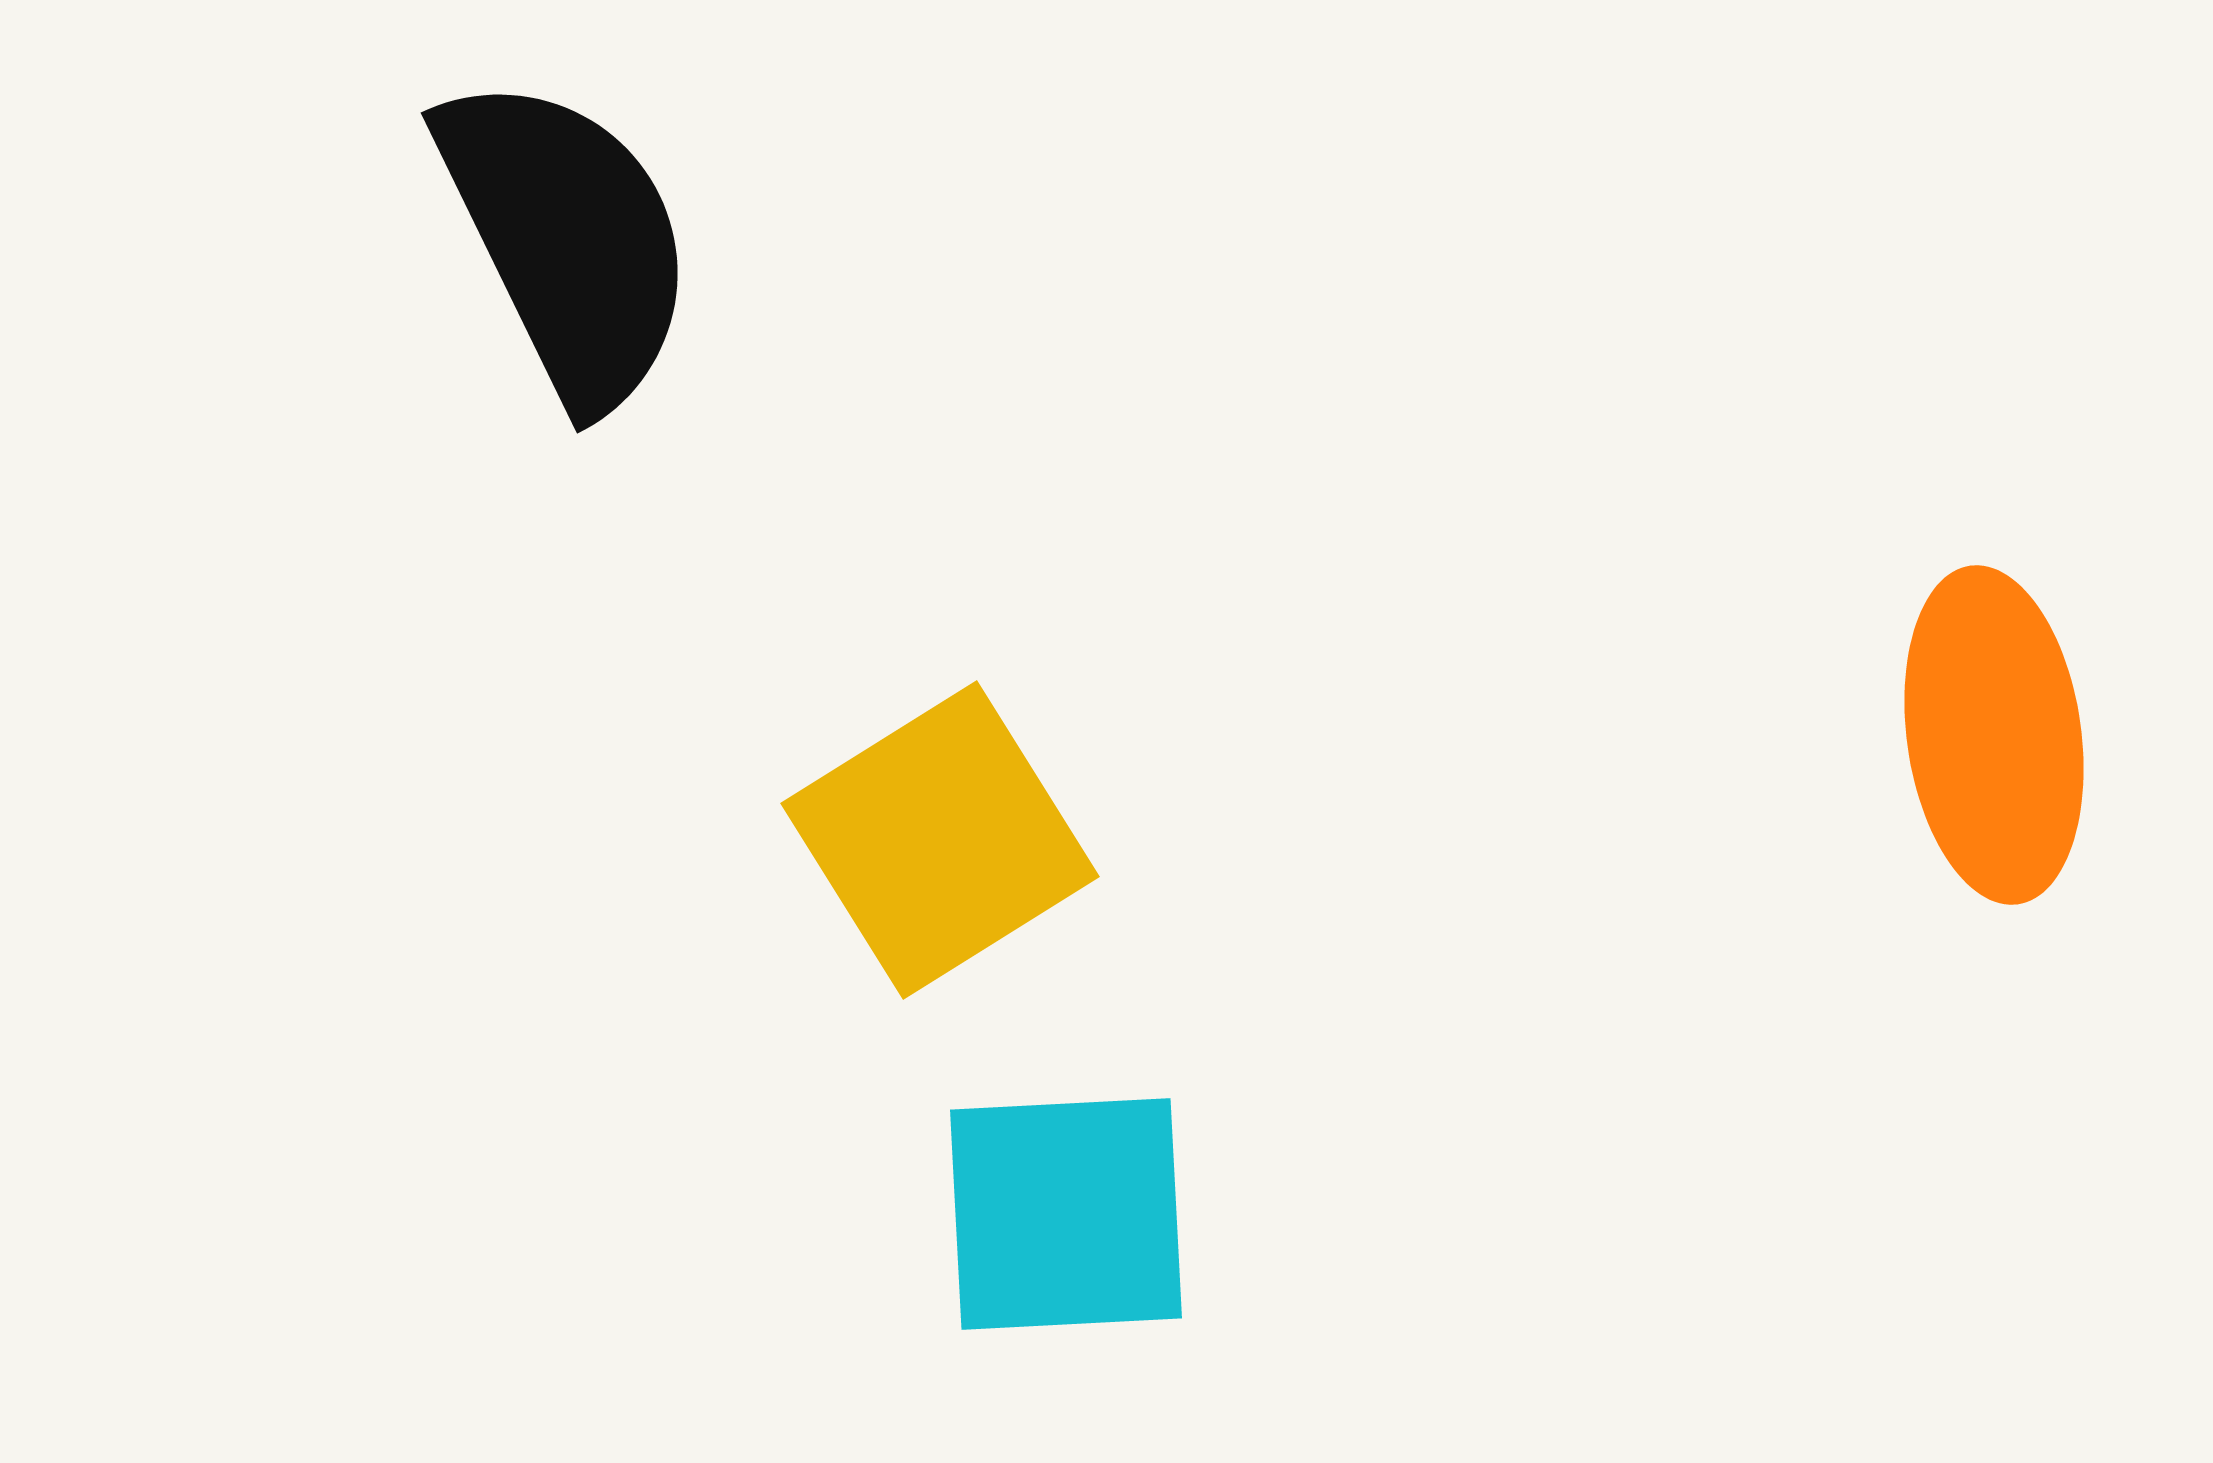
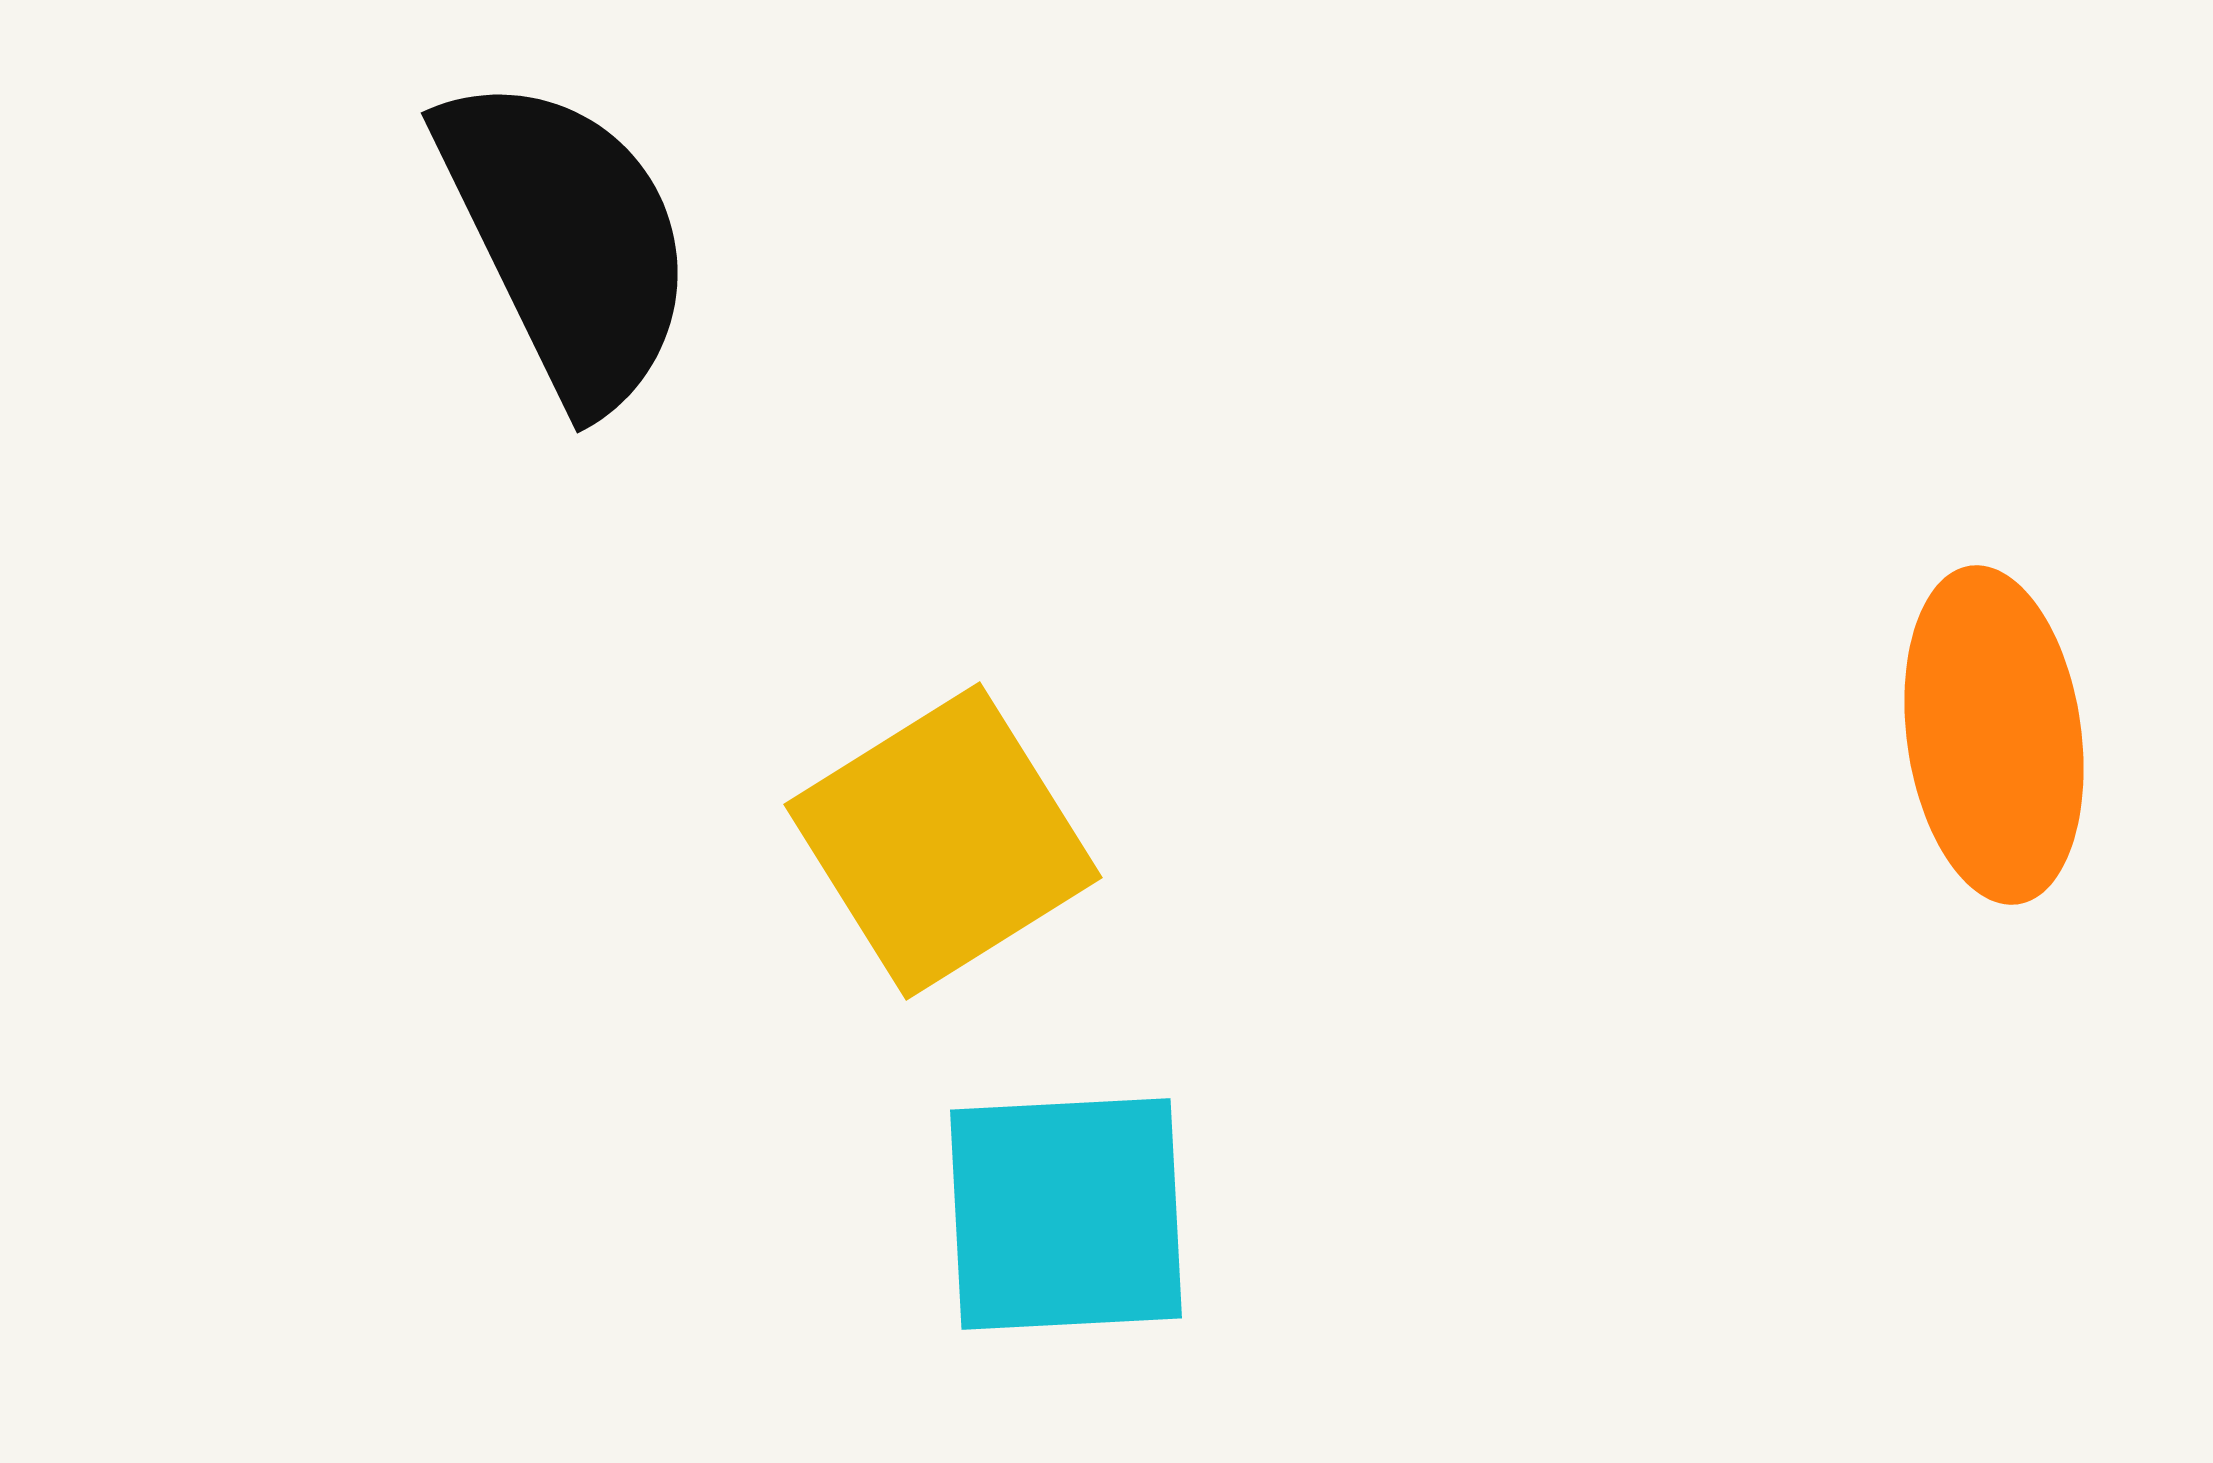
yellow square: moved 3 px right, 1 px down
